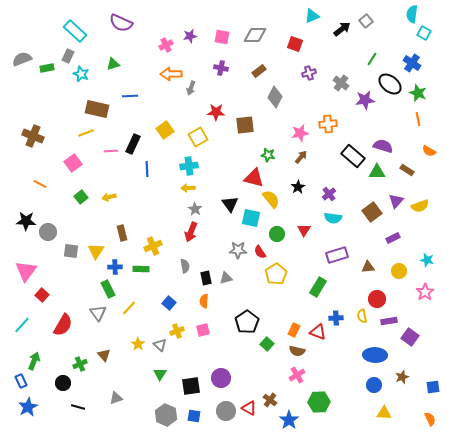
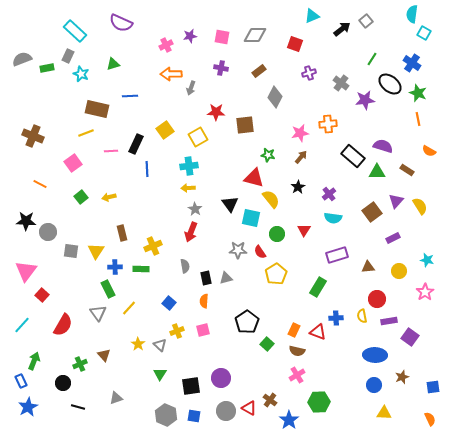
black rectangle at (133, 144): moved 3 px right
yellow semicircle at (420, 206): rotated 102 degrees counterclockwise
